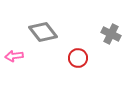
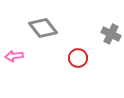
gray diamond: moved 4 px up
